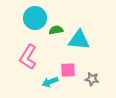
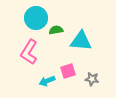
cyan circle: moved 1 px right
cyan triangle: moved 2 px right, 1 px down
pink L-shape: moved 1 px right, 5 px up
pink square: moved 1 px down; rotated 14 degrees counterclockwise
cyan arrow: moved 3 px left, 1 px up
